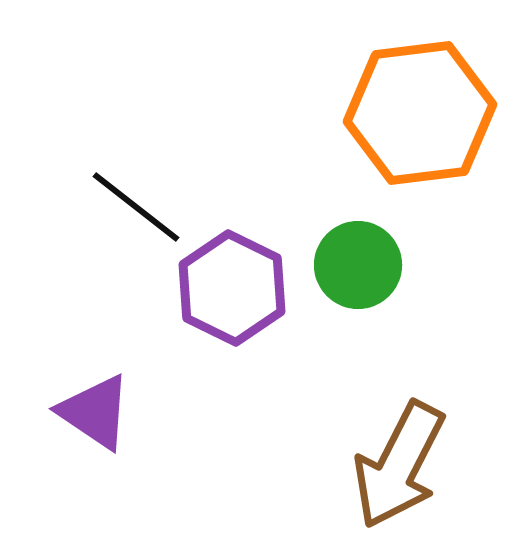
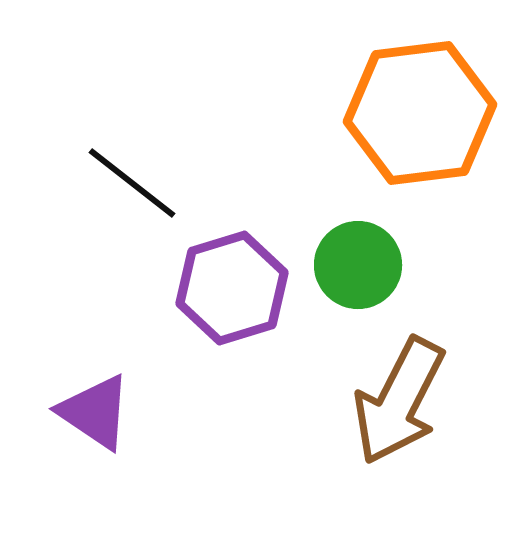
black line: moved 4 px left, 24 px up
purple hexagon: rotated 17 degrees clockwise
brown arrow: moved 64 px up
